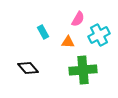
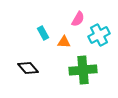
cyan rectangle: moved 1 px down
orange triangle: moved 4 px left
